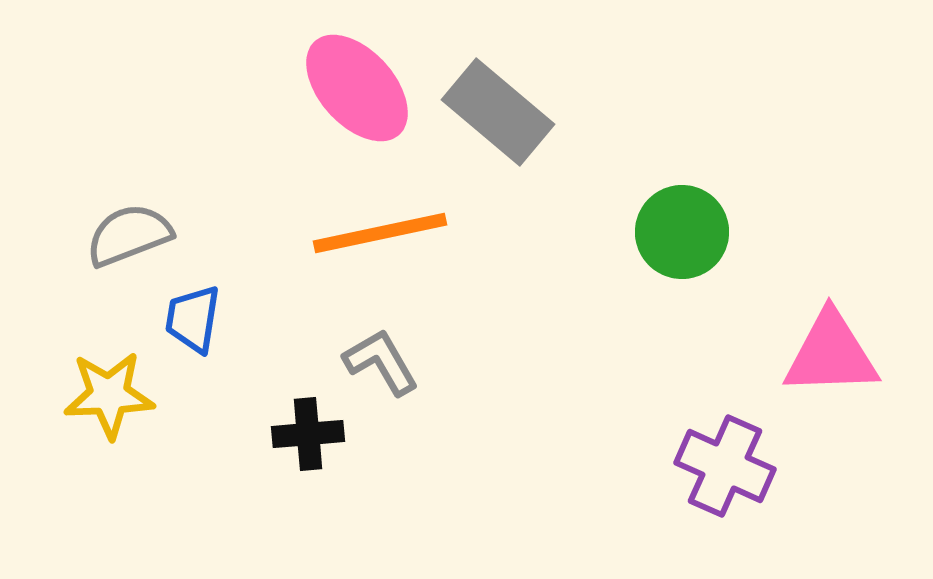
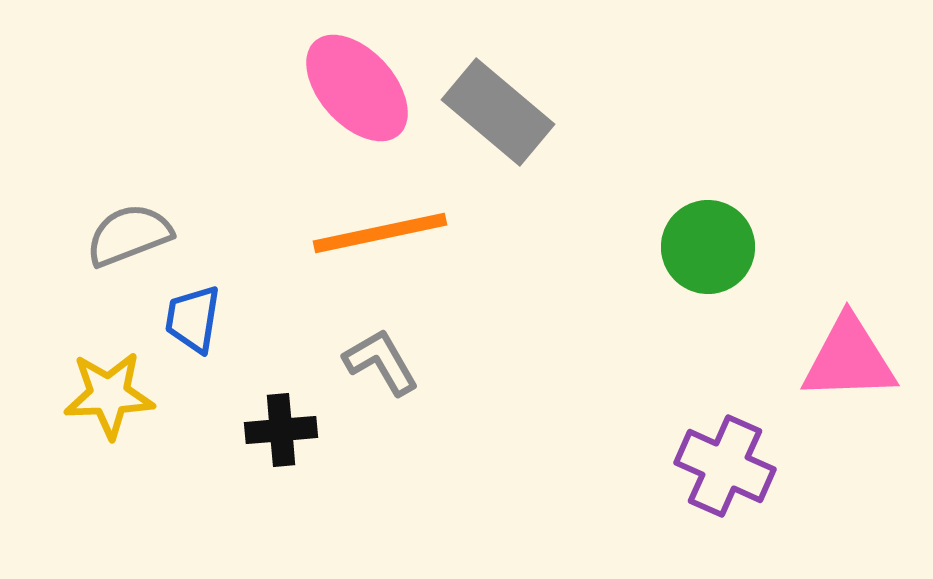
green circle: moved 26 px right, 15 px down
pink triangle: moved 18 px right, 5 px down
black cross: moved 27 px left, 4 px up
